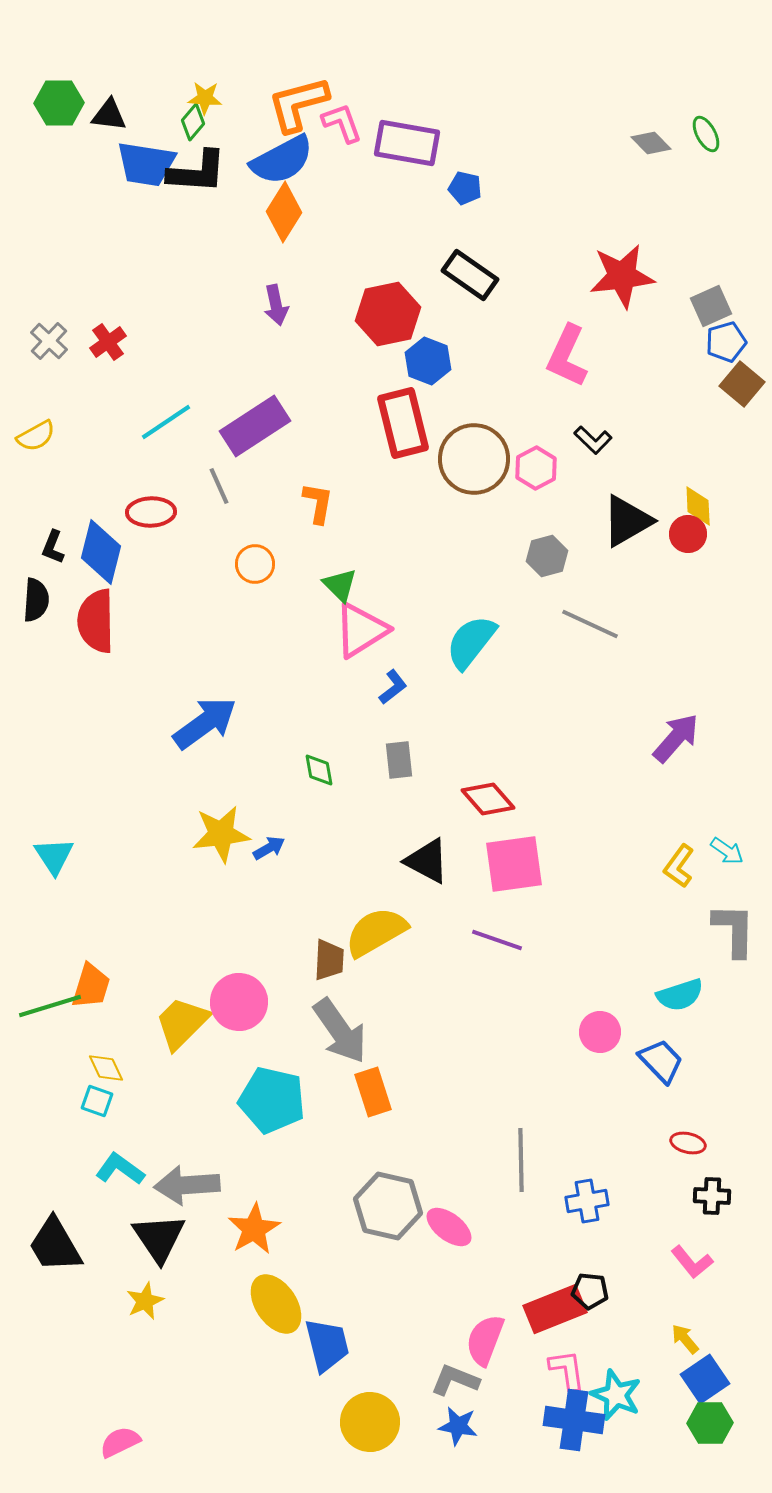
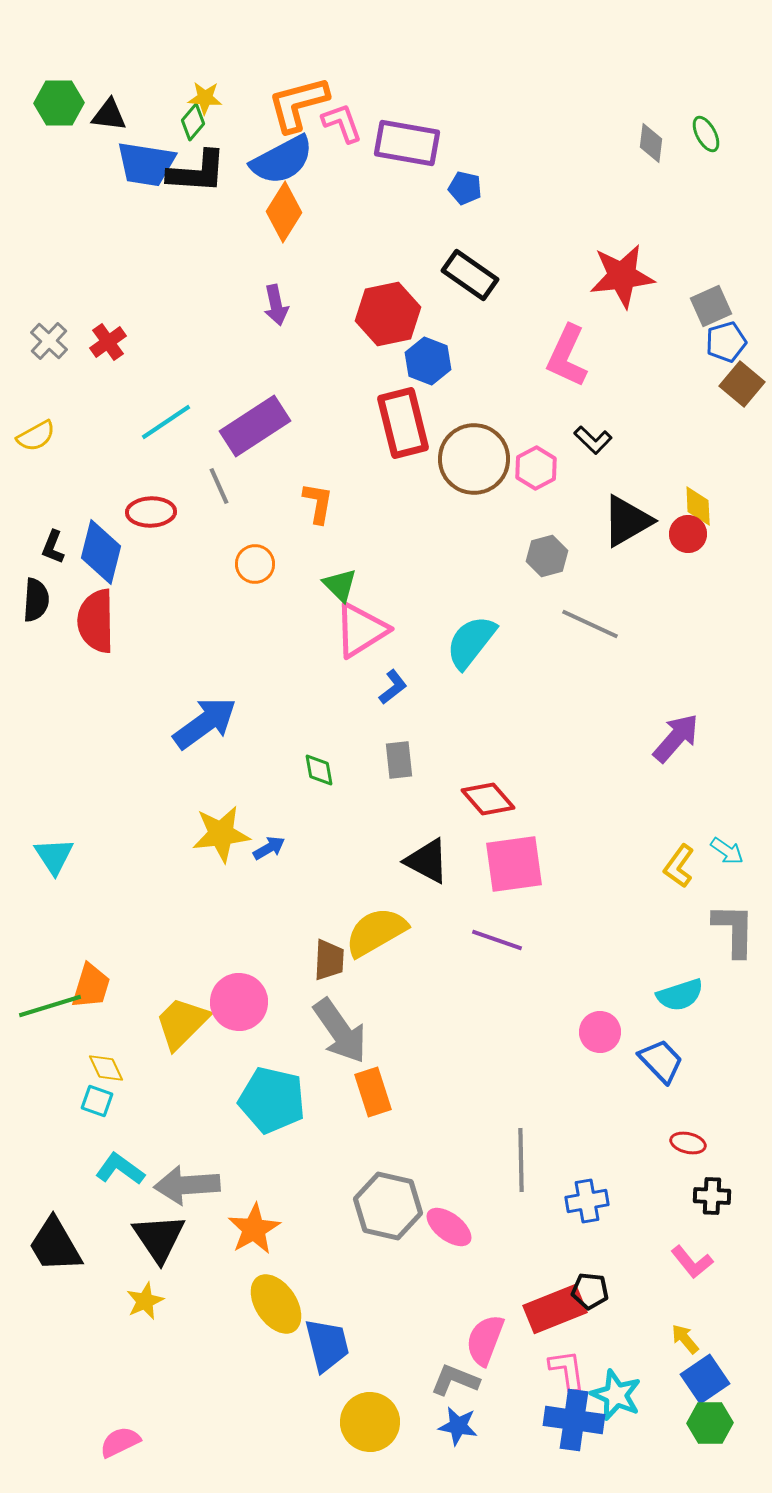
gray diamond at (651, 143): rotated 51 degrees clockwise
